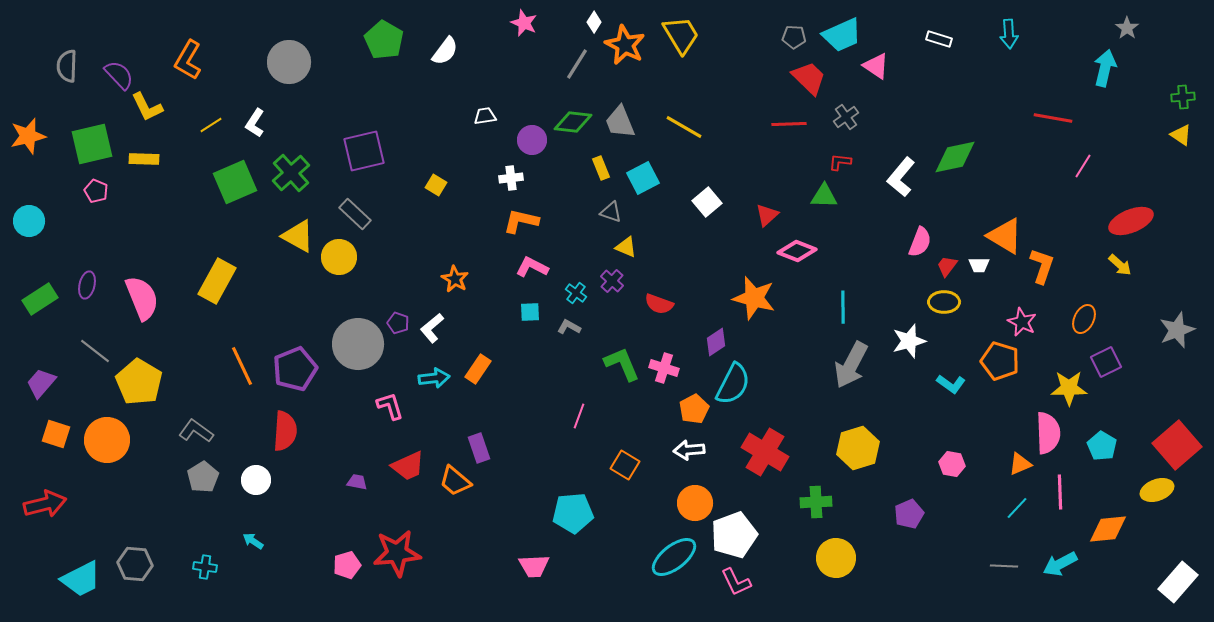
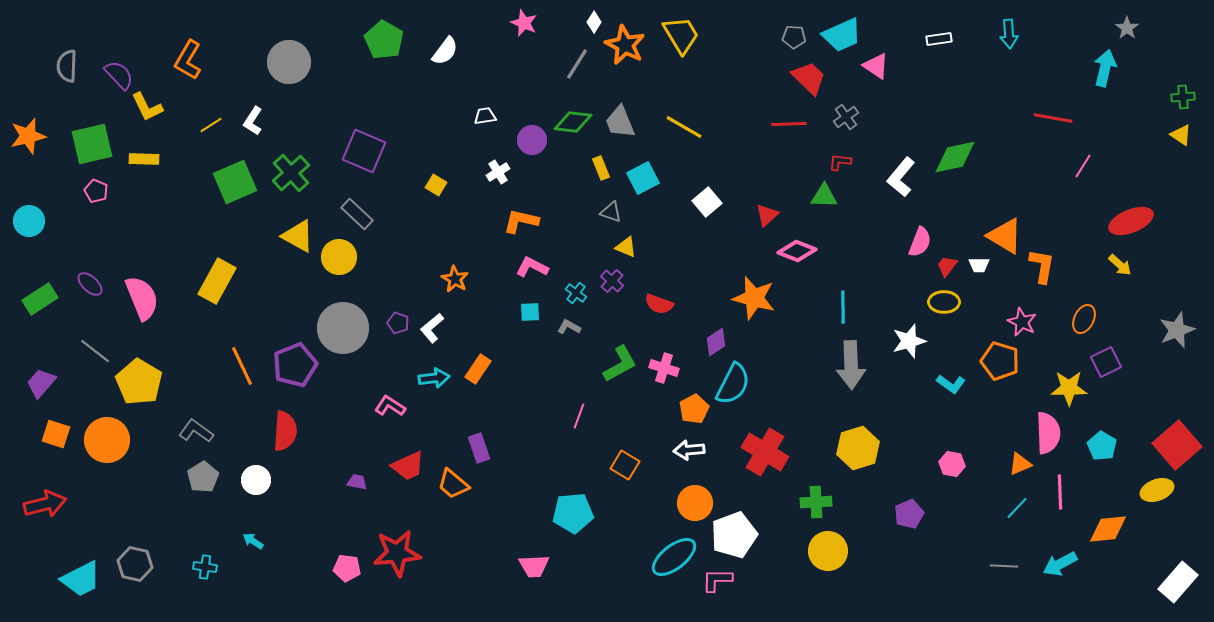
white rectangle at (939, 39): rotated 25 degrees counterclockwise
white L-shape at (255, 123): moved 2 px left, 2 px up
purple square at (364, 151): rotated 36 degrees clockwise
white cross at (511, 178): moved 13 px left, 6 px up; rotated 25 degrees counterclockwise
gray rectangle at (355, 214): moved 2 px right
orange L-shape at (1042, 266): rotated 9 degrees counterclockwise
purple ellipse at (87, 285): moved 3 px right, 1 px up; rotated 60 degrees counterclockwise
gray circle at (358, 344): moved 15 px left, 16 px up
green L-shape at (622, 364): moved 2 px left; rotated 84 degrees clockwise
gray arrow at (851, 365): rotated 30 degrees counterclockwise
purple pentagon at (295, 369): moved 4 px up
pink L-shape at (390, 406): rotated 40 degrees counterclockwise
orange trapezoid at (455, 481): moved 2 px left, 3 px down
yellow circle at (836, 558): moved 8 px left, 7 px up
gray hexagon at (135, 564): rotated 8 degrees clockwise
pink pentagon at (347, 565): moved 3 px down; rotated 24 degrees clockwise
pink L-shape at (736, 582): moved 19 px left, 2 px up; rotated 116 degrees clockwise
